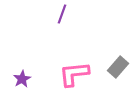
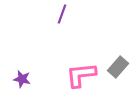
pink L-shape: moved 7 px right, 1 px down
purple star: rotated 30 degrees counterclockwise
